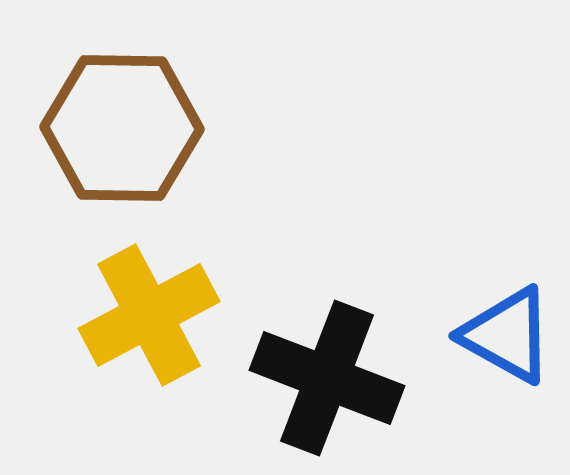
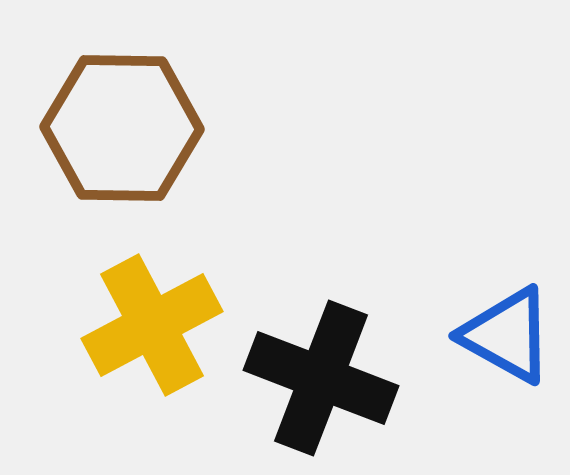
yellow cross: moved 3 px right, 10 px down
black cross: moved 6 px left
